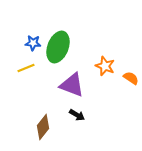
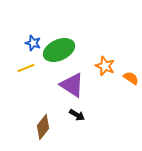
blue star: rotated 14 degrees clockwise
green ellipse: moved 1 px right, 3 px down; rotated 44 degrees clockwise
purple triangle: rotated 12 degrees clockwise
